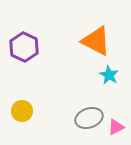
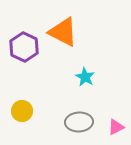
orange triangle: moved 33 px left, 9 px up
cyan star: moved 24 px left, 2 px down
gray ellipse: moved 10 px left, 4 px down; rotated 16 degrees clockwise
